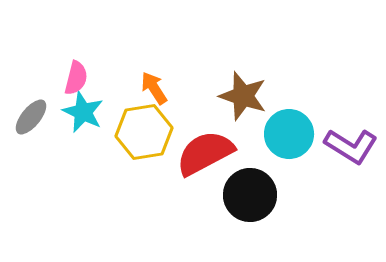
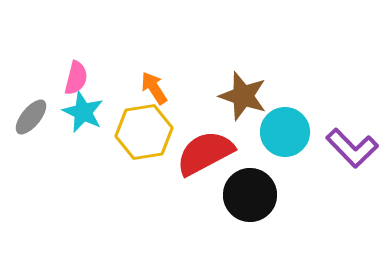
cyan circle: moved 4 px left, 2 px up
purple L-shape: moved 1 px right, 2 px down; rotated 14 degrees clockwise
